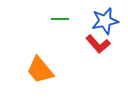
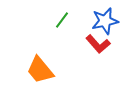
green line: moved 2 px right, 1 px down; rotated 54 degrees counterclockwise
